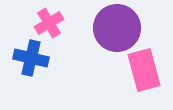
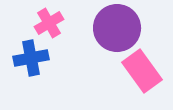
blue cross: rotated 24 degrees counterclockwise
pink rectangle: moved 2 px left, 1 px down; rotated 21 degrees counterclockwise
